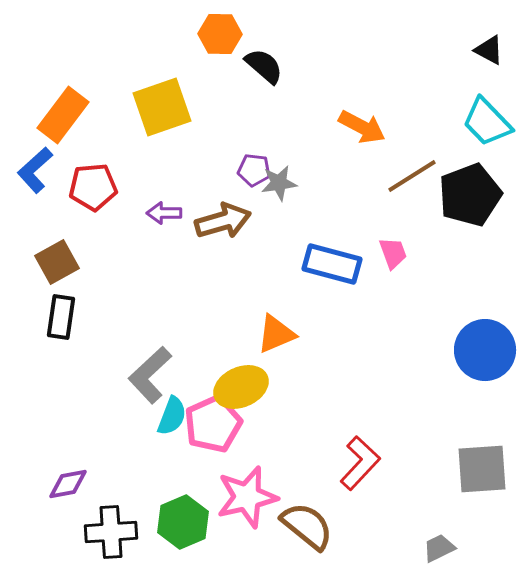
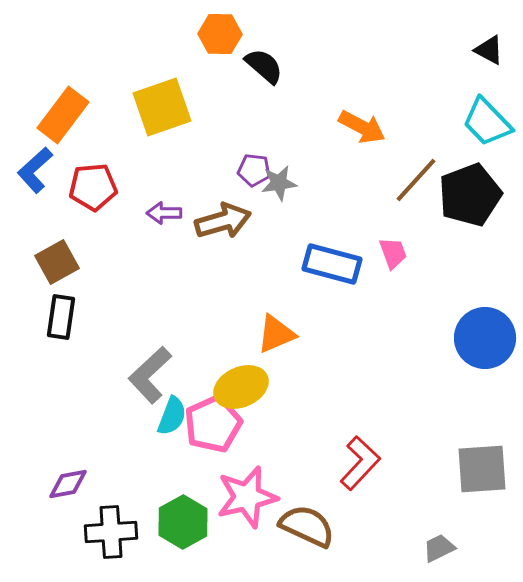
brown line: moved 4 px right, 4 px down; rotated 16 degrees counterclockwise
blue circle: moved 12 px up
green hexagon: rotated 6 degrees counterclockwise
brown semicircle: rotated 14 degrees counterclockwise
